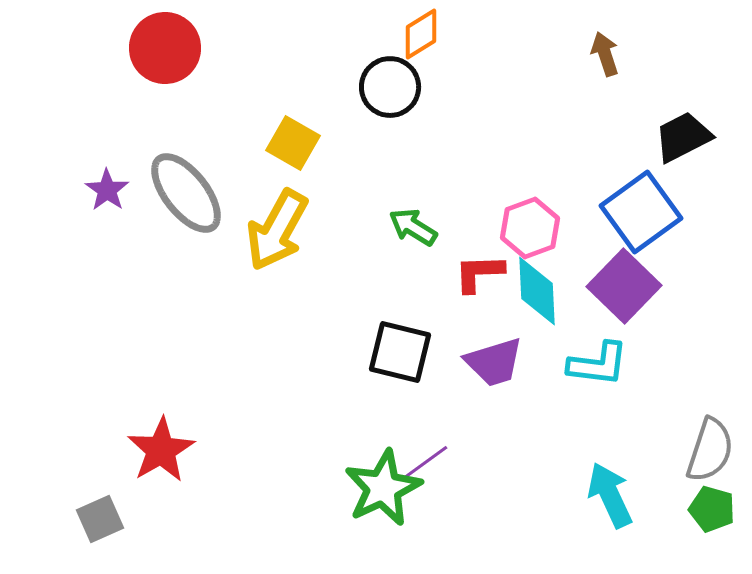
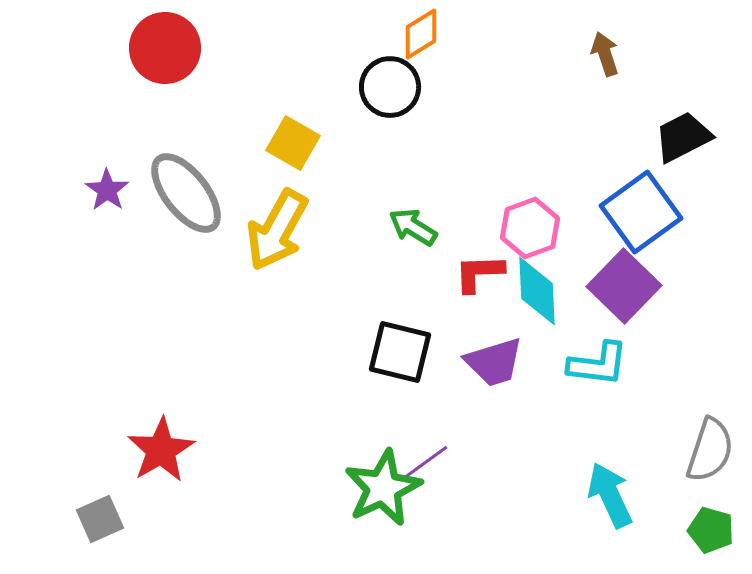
green pentagon: moved 1 px left, 21 px down
